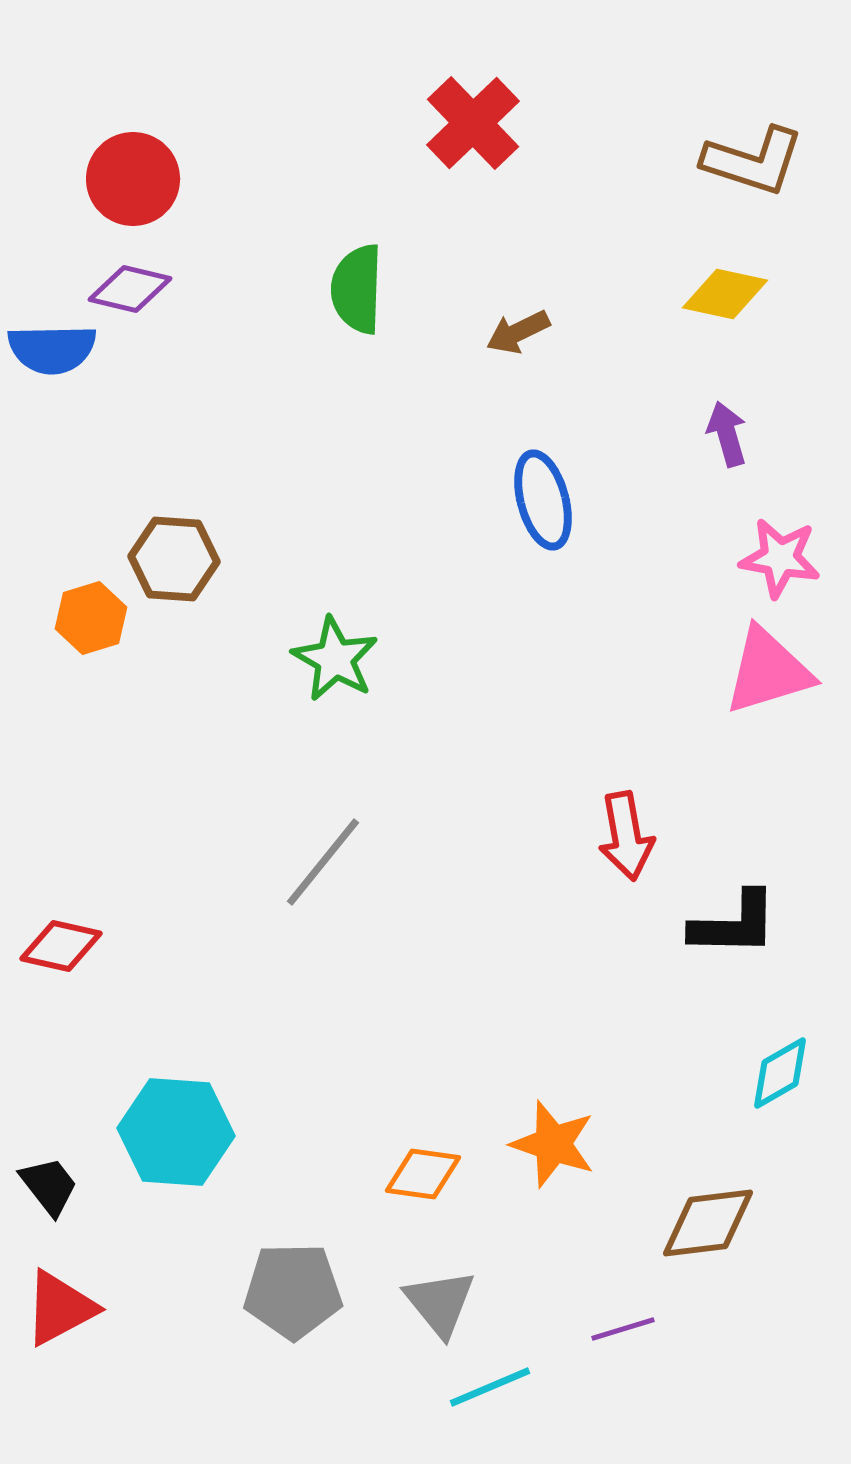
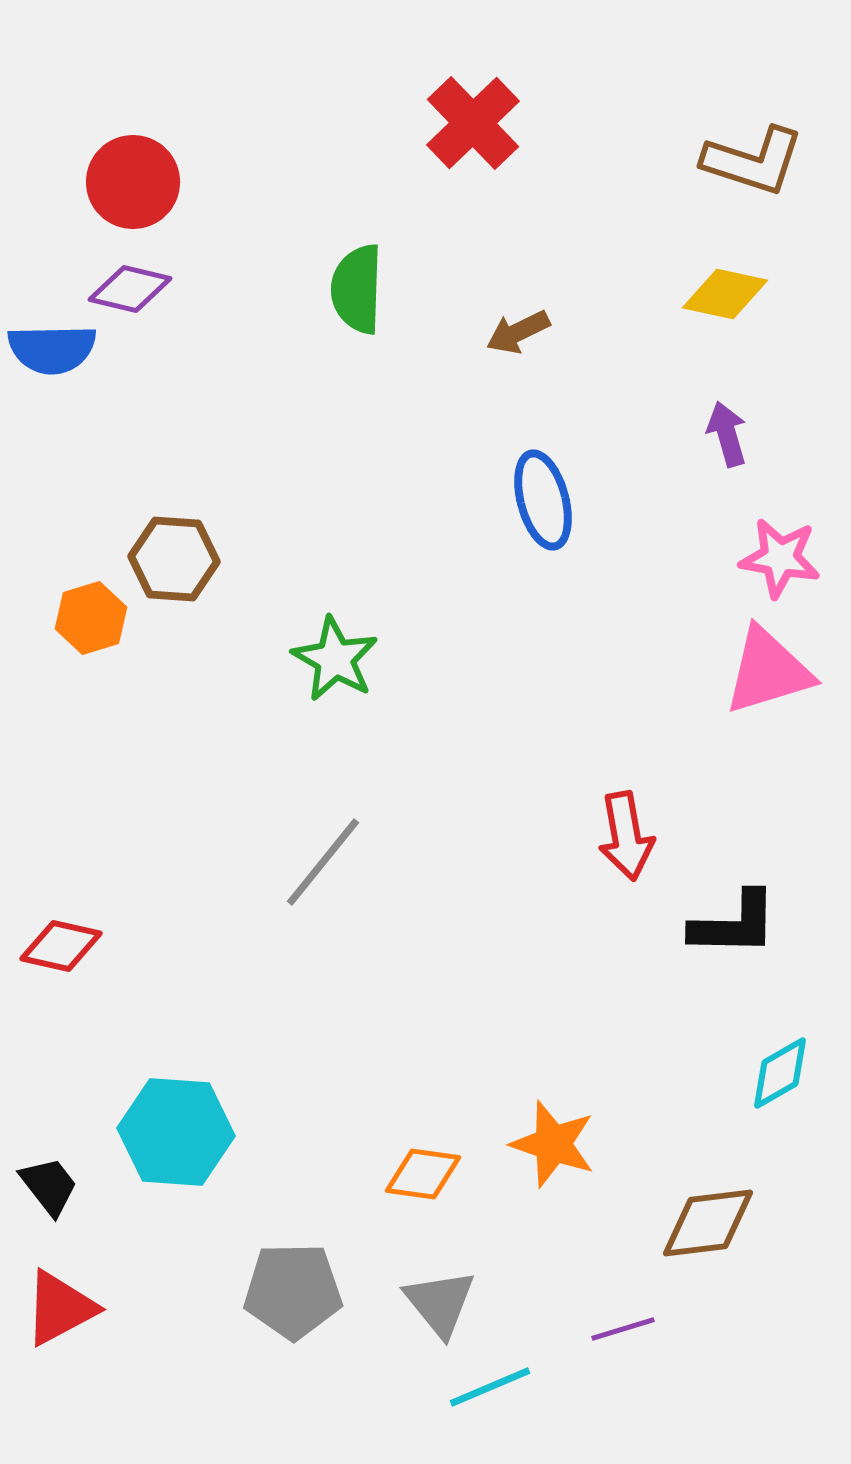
red circle: moved 3 px down
